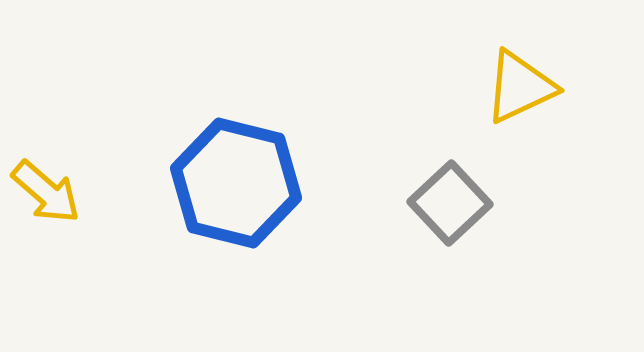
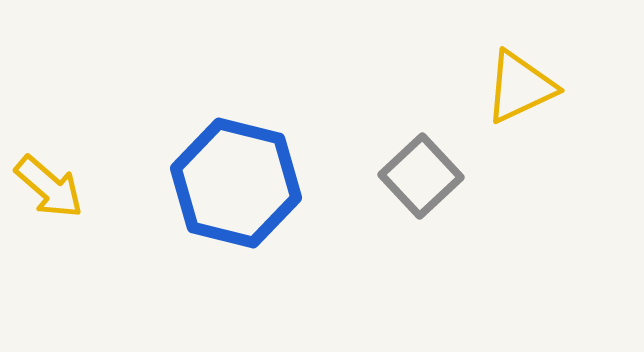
yellow arrow: moved 3 px right, 5 px up
gray square: moved 29 px left, 27 px up
